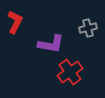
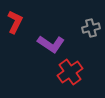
gray cross: moved 3 px right
purple L-shape: rotated 24 degrees clockwise
